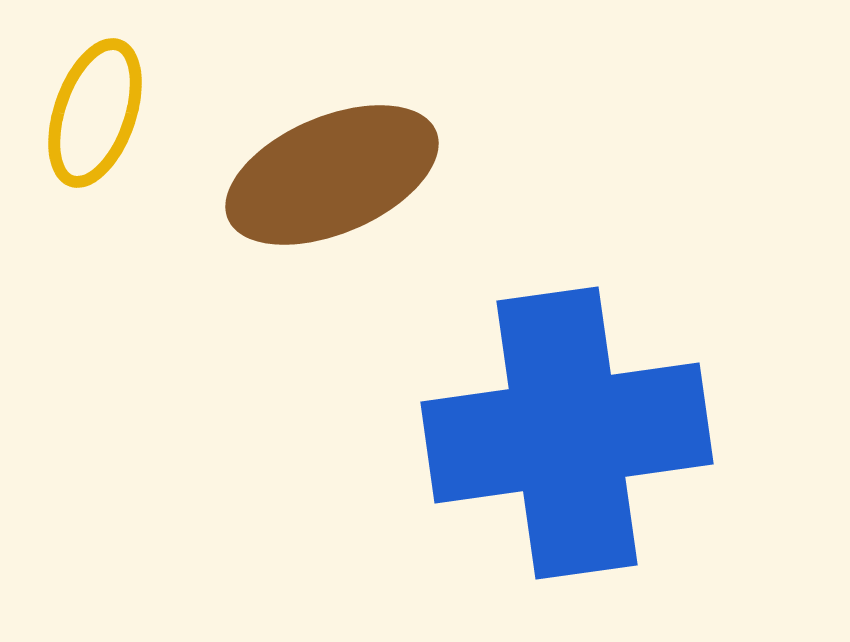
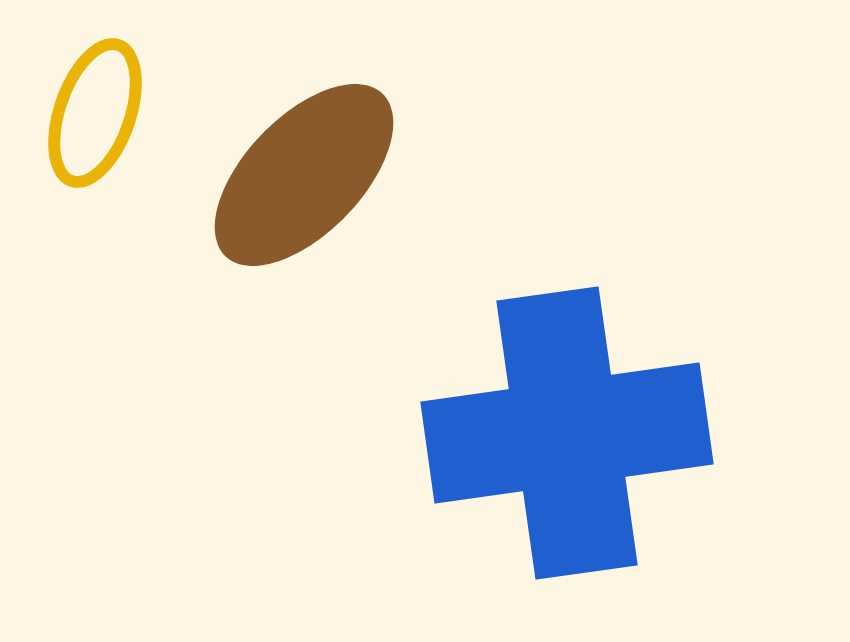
brown ellipse: moved 28 px left; rotated 23 degrees counterclockwise
